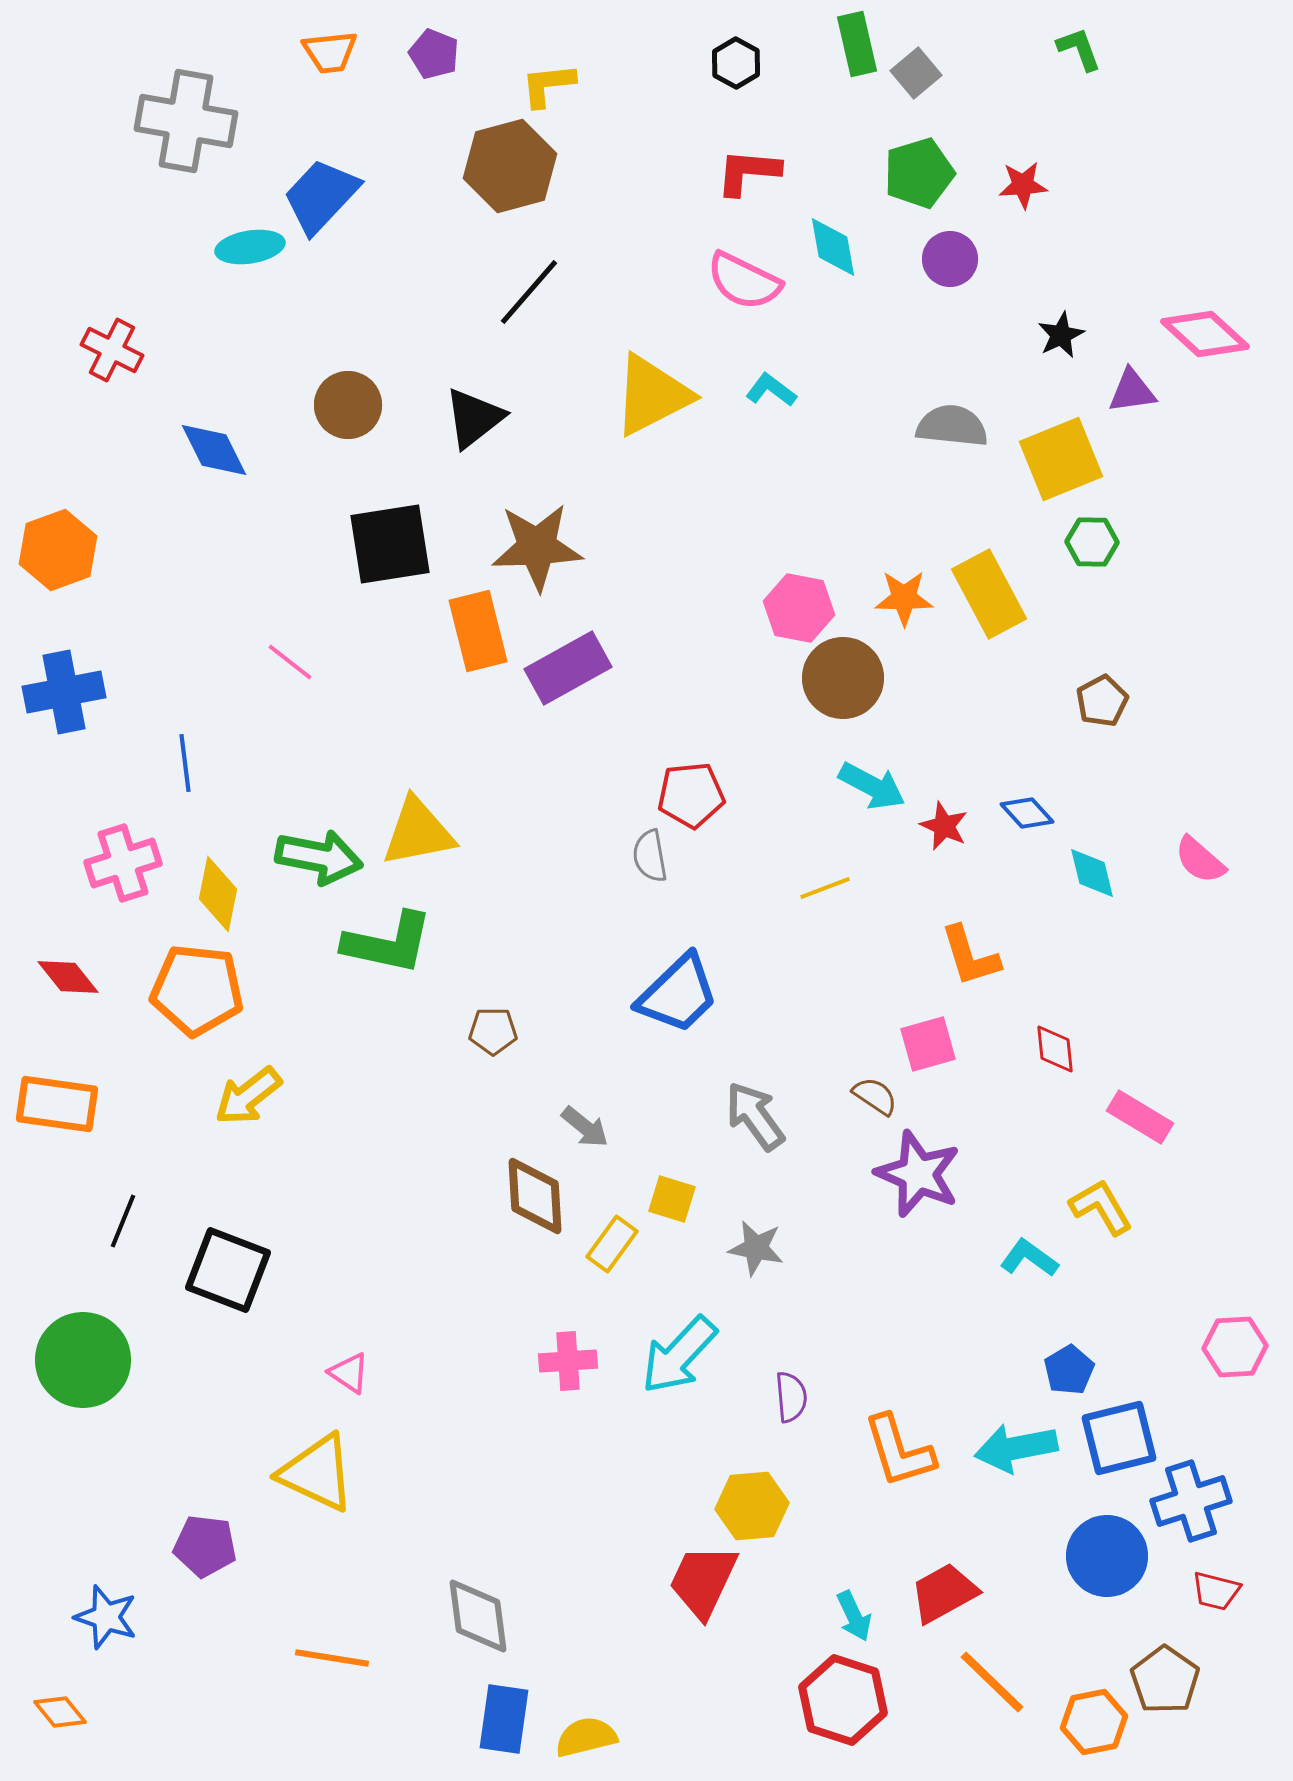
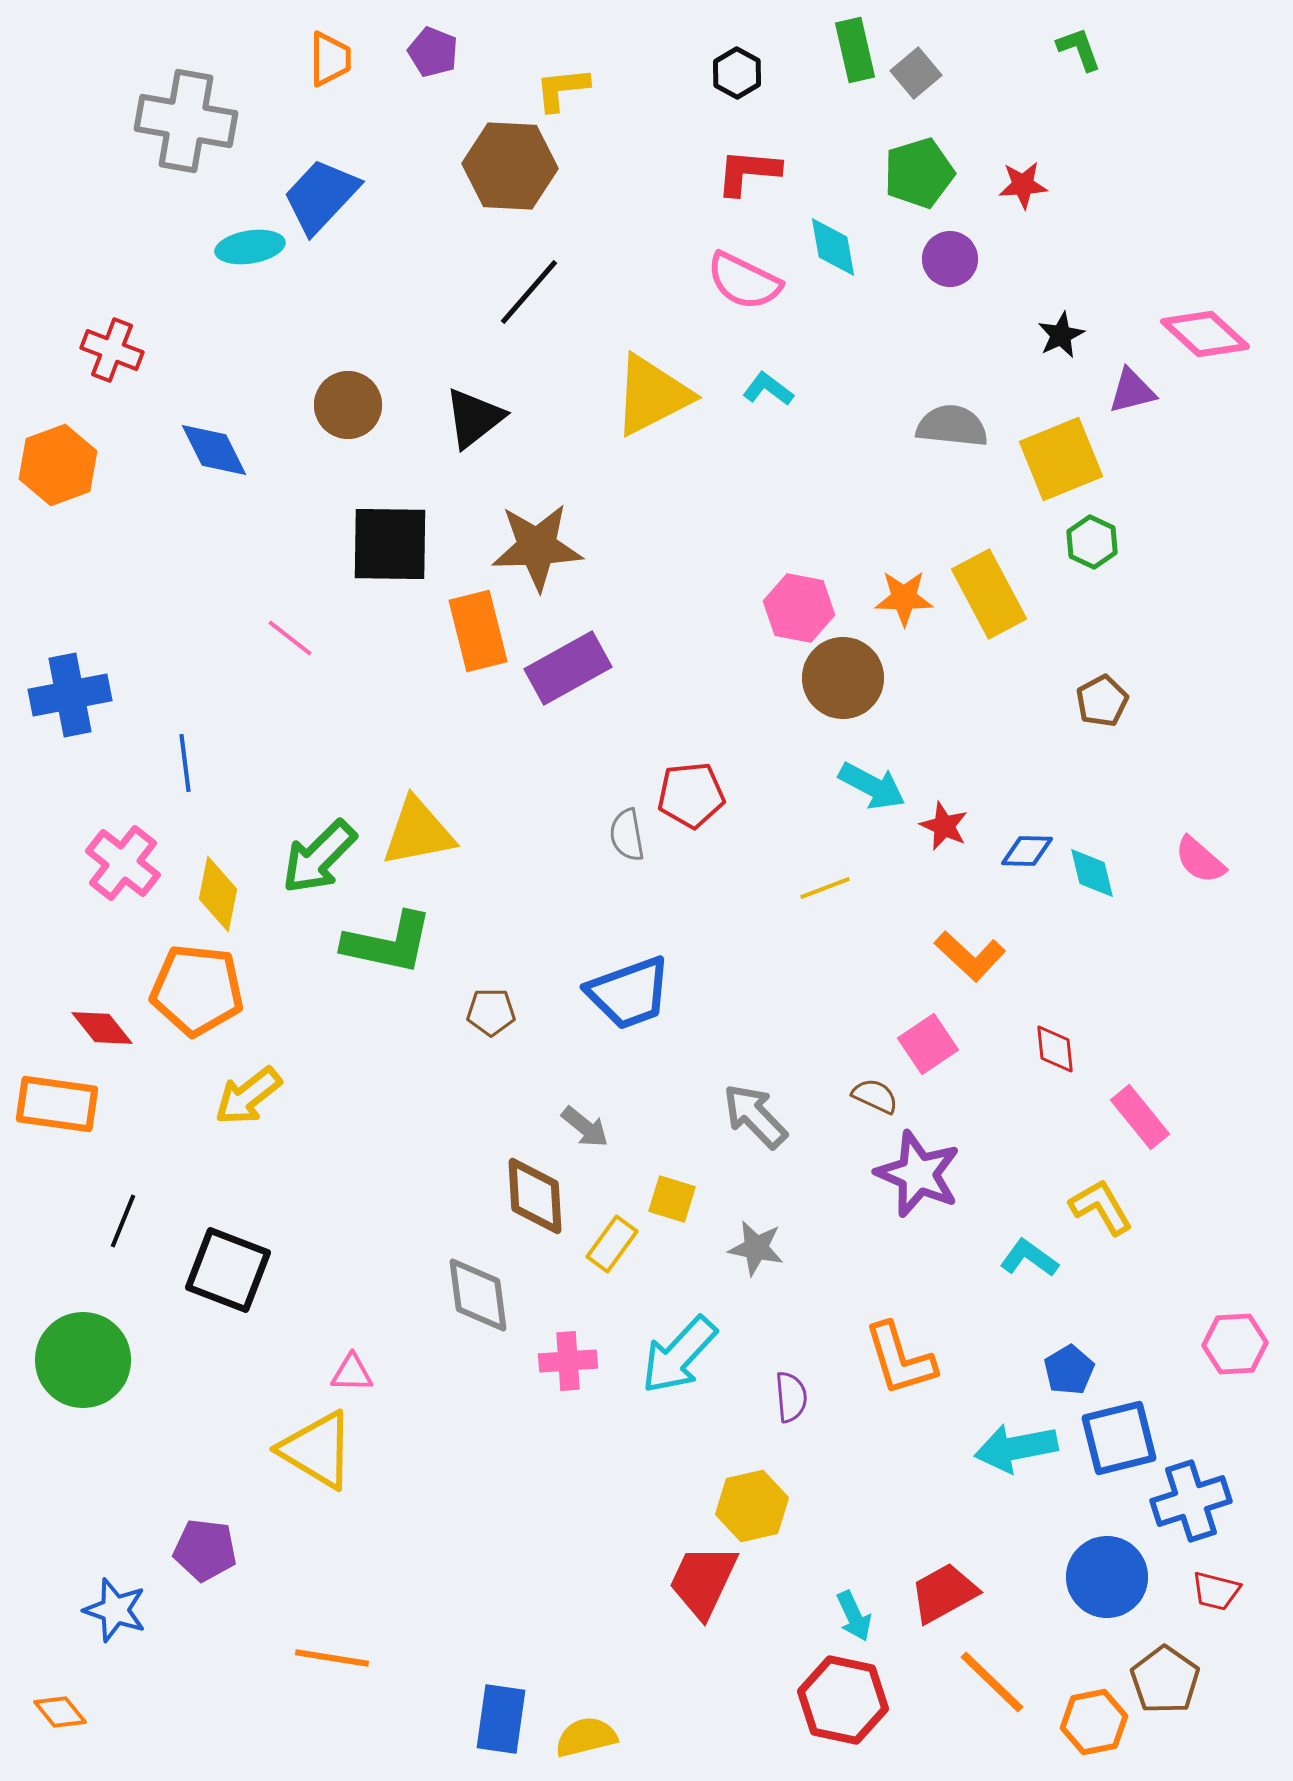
green rectangle at (857, 44): moved 2 px left, 6 px down
orange trapezoid at (330, 52): moved 7 px down; rotated 84 degrees counterclockwise
purple pentagon at (434, 54): moved 1 px left, 2 px up
black hexagon at (736, 63): moved 1 px right, 10 px down
yellow L-shape at (548, 85): moved 14 px right, 4 px down
brown hexagon at (510, 166): rotated 18 degrees clockwise
red cross at (112, 350): rotated 6 degrees counterclockwise
cyan L-shape at (771, 390): moved 3 px left, 1 px up
purple triangle at (1132, 391): rotated 6 degrees counterclockwise
green hexagon at (1092, 542): rotated 24 degrees clockwise
black square at (390, 544): rotated 10 degrees clockwise
orange hexagon at (58, 550): moved 85 px up
pink line at (290, 662): moved 24 px up
blue cross at (64, 692): moved 6 px right, 3 px down
blue diamond at (1027, 813): moved 38 px down; rotated 46 degrees counterclockwise
gray semicircle at (650, 856): moved 23 px left, 21 px up
green arrow at (319, 857): rotated 124 degrees clockwise
pink cross at (123, 863): rotated 34 degrees counterclockwise
orange L-shape at (970, 956): rotated 30 degrees counterclockwise
red diamond at (68, 977): moved 34 px right, 51 px down
blue trapezoid at (678, 994): moved 49 px left, 1 px up; rotated 24 degrees clockwise
brown pentagon at (493, 1031): moved 2 px left, 19 px up
pink square at (928, 1044): rotated 18 degrees counterclockwise
brown semicircle at (875, 1096): rotated 9 degrees counterclockwise
gray arrow at (755, 1116): rotated 8 degrees counterclockwise
pink rectangle at (1140, 1117): rotated 20 degrees clockwise
pink hexagon at (1235, 1347): moved 3 px up
pink triangle at (349, 1373): moved 3 px right; rotated 33 degrees counterclockwise
orange L-shape at (899, 1451): moved 1 px right, 92 px up
yellow triangle at (317, 1473): moved 23 px up; rotated 6 degrees clockwise
yellow hexagon at (752, 1506): rotated 8 degrees counterclockwise
purple pentagon at (205, 1546): moved 4 px down
blue circle at (1107, 1556): moved 21 px down
gray diamond at (478, 1616): moved 321 px up
blue star at (106, 1617): moved 9 px right, 7 px up
red hexagon at (843, 1700): rotated 6 degrees counterclockwise
blue rectangle at (504, 1719): moved 3 px left
